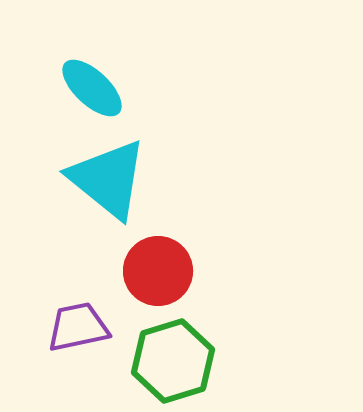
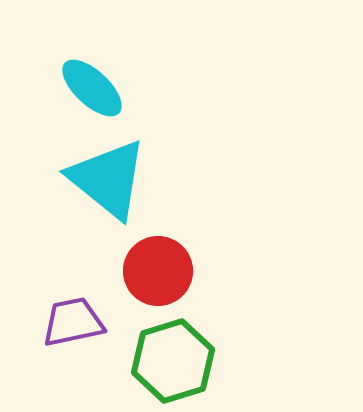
purple trapezoid: moved 5 px left, 5 px up
